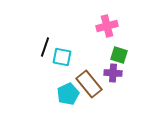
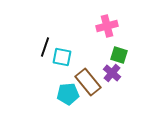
purple cross: moved 1 px left; rotated 36 degrees clockwise
brown rectangle: moved 1 px left, 2 px up
cyan pentagon: rotated 20 degrees clockwise
